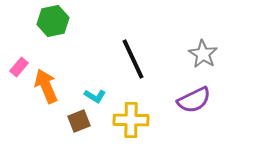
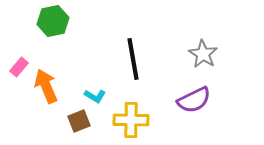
black line: rotated 15 degrees clockwise
